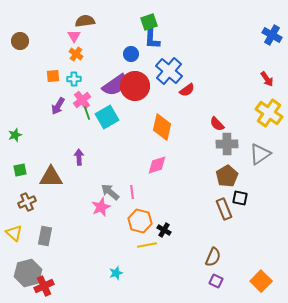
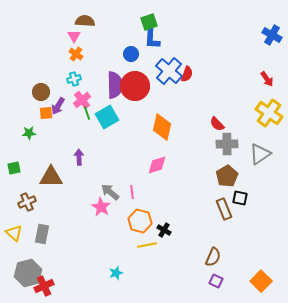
brown semicircle at (85, 21): rotated 12 degrees clockwise
brown circle at (20, 41): moved 21 px right, 51 px down
orange square at (53, 76): moved 7 px left, 37 px down
cyan cross at (74, 79): rotated 16 degrees counterclockwise
purple semicircle at (115, 85): rotated 56 degrees counterclockwise
red semicircle at (187, 90): moved 16 px up; rotated 35 degrees counterclockwise
green star at (15, 135): moved 14 px right, 2 px up; rotated 16 degrees clockwise
green square at (20, 170): moved 6 px left, 2 px up
pink star at (101, 207): rotated 18 degrees counterclockwise
gray rectangle at (45, 236): moved 3 px left, 2 px up
